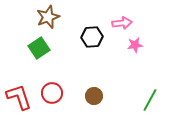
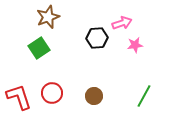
pink arrow: rotated 12 degrees counterclockwise
black hexagon: moved 5 px right, 1 px down
green line: moved 6 px left, 4 px up
